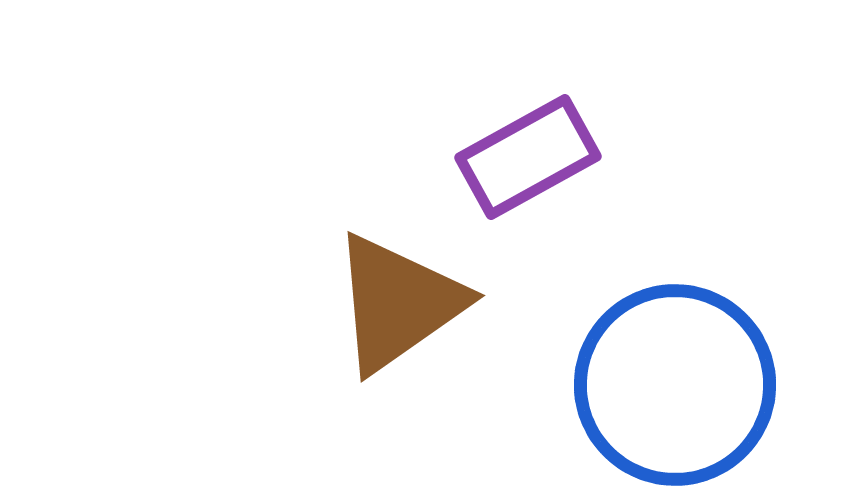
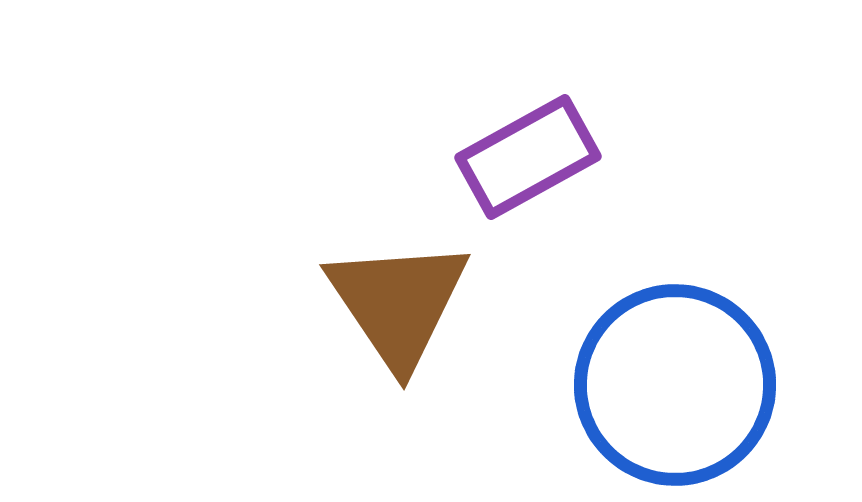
brown triangle: rotated 29 degrees counterclockwise
